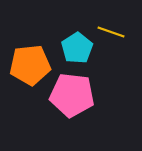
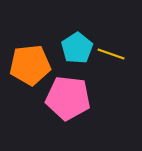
yellow line: moved 22 px down
pink pentagon: moved 4 px left, 3 px down
